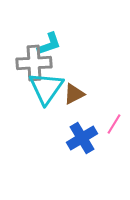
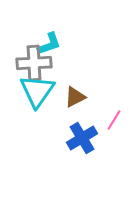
cyan triangle: moved 9 px left, 3 px down
brown triangle: moved 1 px right, 3 px down
pink line: moved 4 px up
